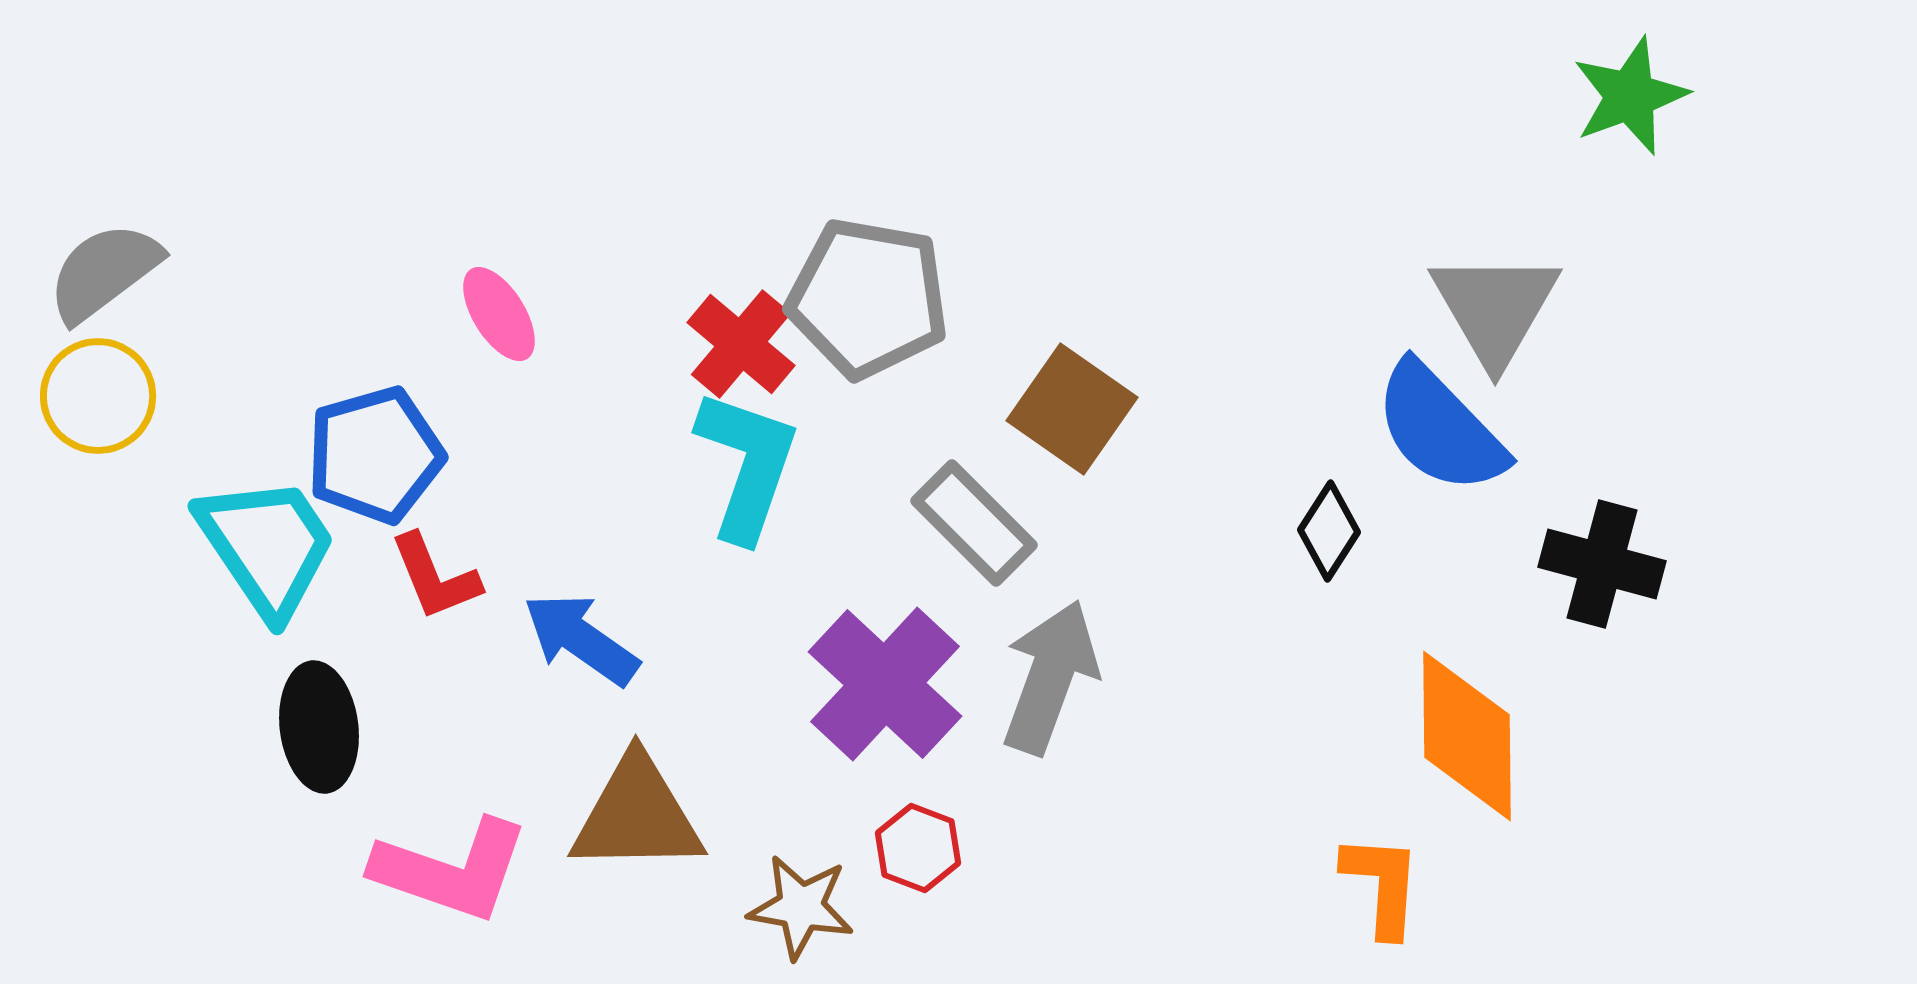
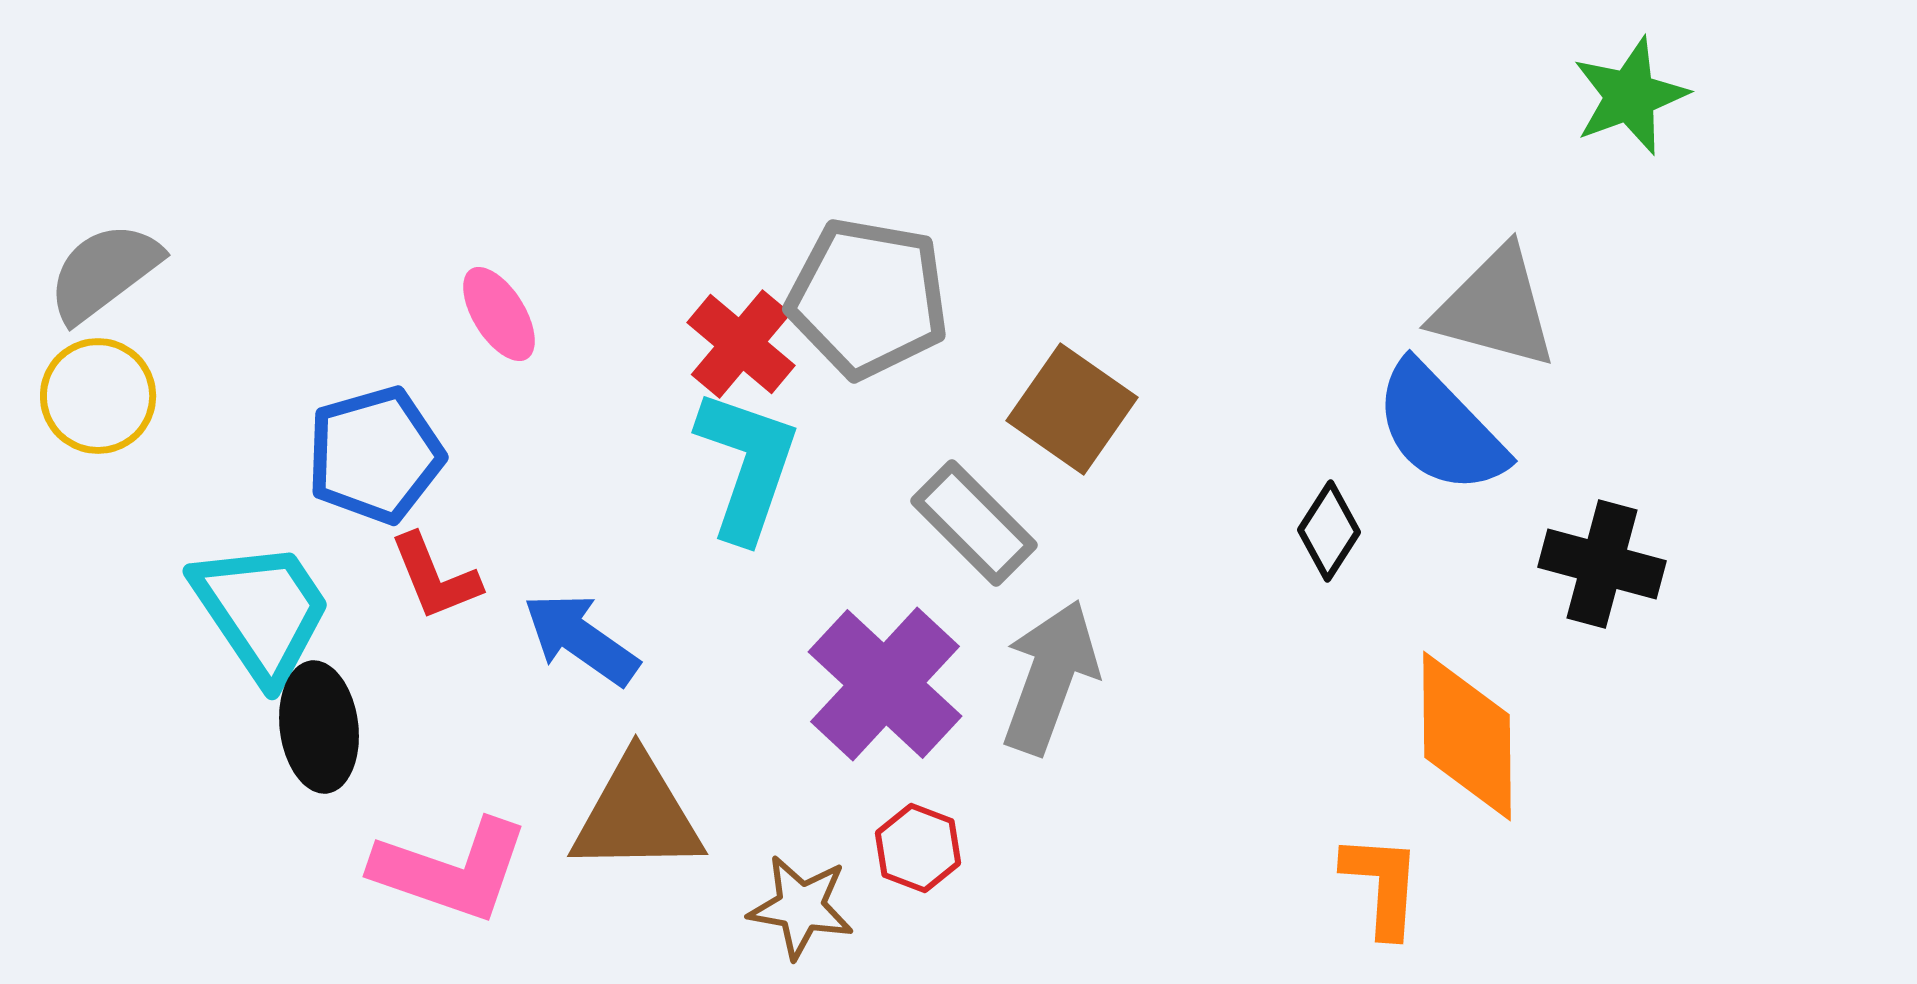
gray triangle: rotated 45 degrees counterclockwise
cyan trapezoid: moved 5 px left, 65 px down
